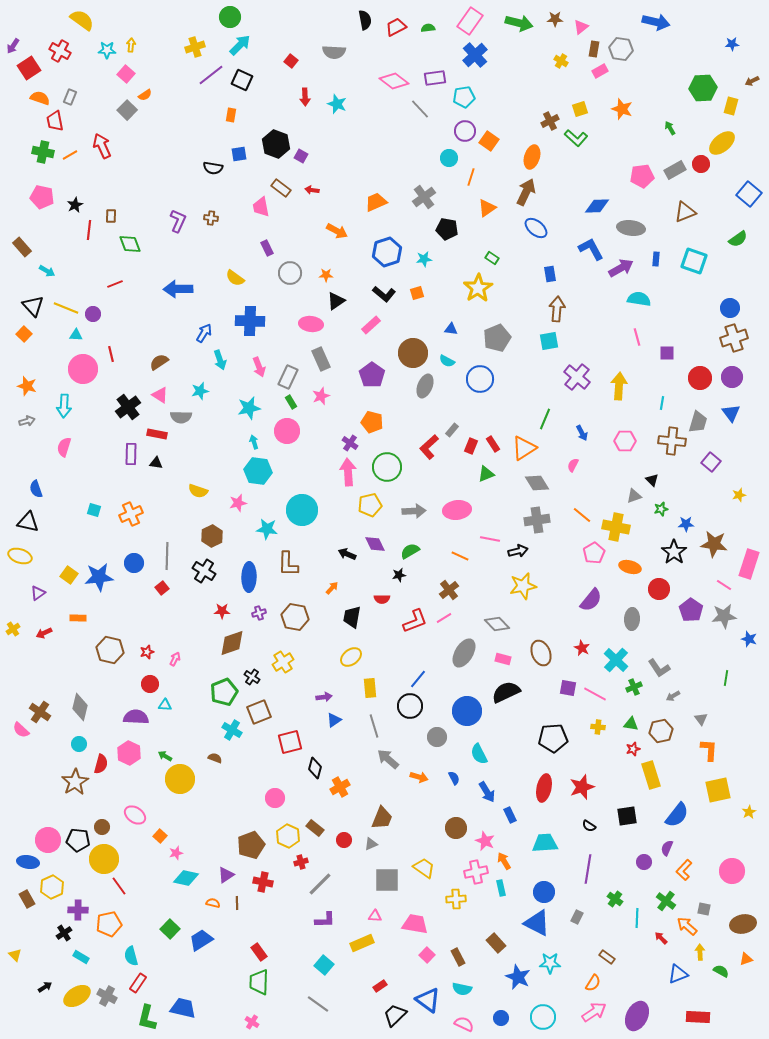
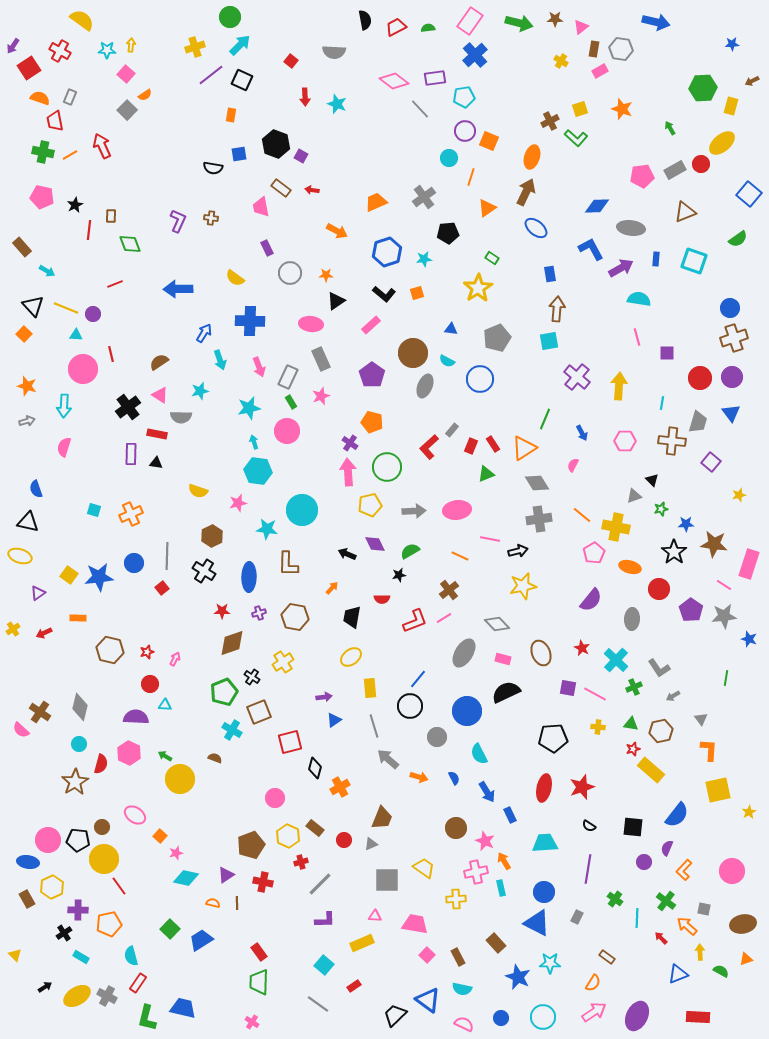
orange square at (489, 141): rotated 12 degrees counterclockwise
black pentagon at (447, 229): moved 1 px right, 4 px down; rotated 15 degrees counterclockwise
gray cross at (537, 520): moved 2 px right, 1 px up
yellow rectangle at (651, 775): moved 5 px up; rotated 32 degrees counterclockwise
black square at (627, 816): moved 6 px right, 11 px down; rotated 15 degrees clockwise
red rectangle at (380, 986): moved 26 px left
